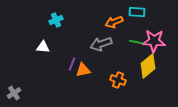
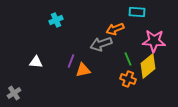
orange arrow: moved 1 px right, 7 px down
green line: moved 8 px left, 17 px down; rotated 56 degrees clockwise
white triangle: moved 7 px left, 15 px down
purple line: moved 1 px left, 3 px up
orange cross: moved 10 px right, 1 px up
